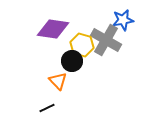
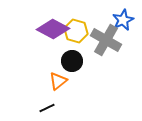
blue star: rotated 15 degrees counterclockwise
purple diamond: rotated 20 degrees clockwise
yellow hexagon: moved 6 px left, 14 px up
orange triangle: rotated 36 degrees clockwise
